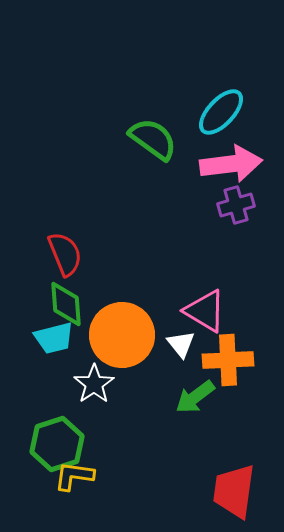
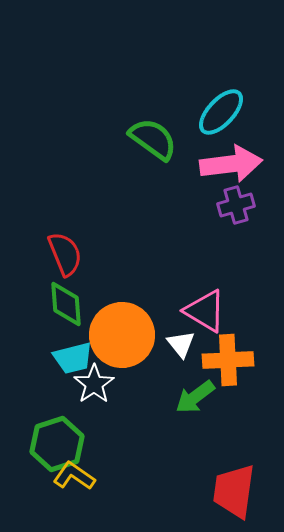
cyan trapezoid: moved 19 px right, 20 px down
yellow L-shape: rotated 27 degrees clockwise
